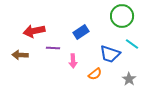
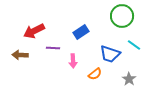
red arrow: rotated 15 degrees counterclockwise
cyan line: moved 2 px right, 1 px down
